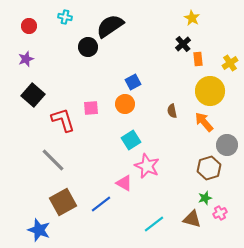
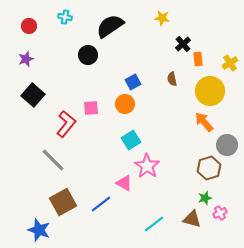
yellow star: moved 30 px left; rotated 21 degrees counterclockwise
black circle: moved 8 px down
brown semicircle: moved 32 px up
red L-shape: moved 3 px right, 4 px down; rotated 56 degrees clockwise
pink star: rotated 10 degrees clockwise
